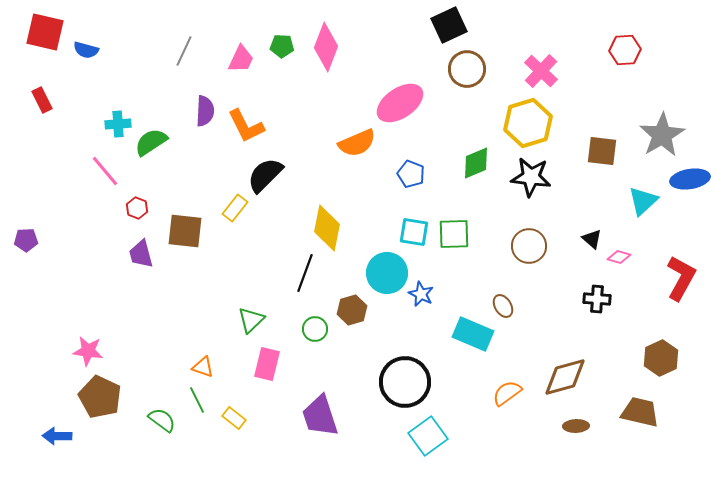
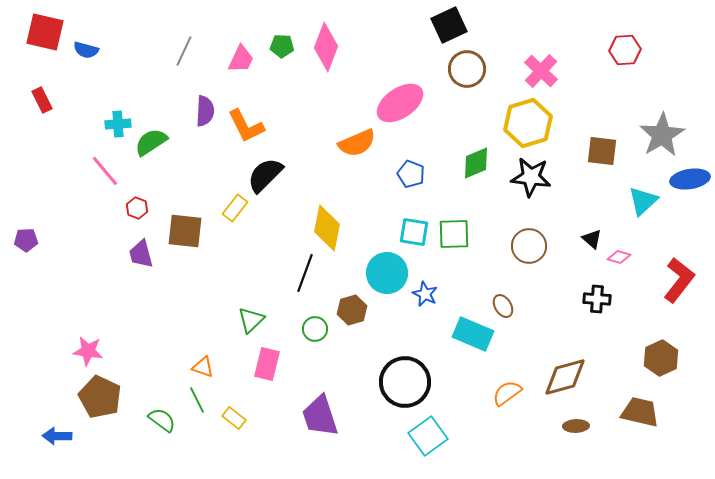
red L-shape at (681, 278): moved 2 px left, 2 px down; rotated 9 degrees clockwise
blue star at (421, 294): moved 4 px right
